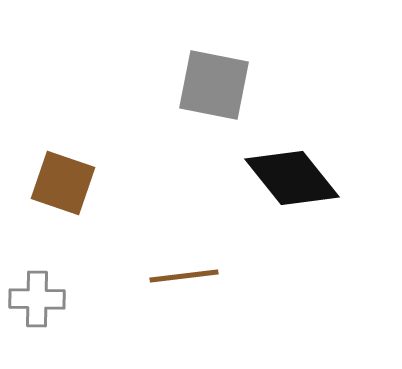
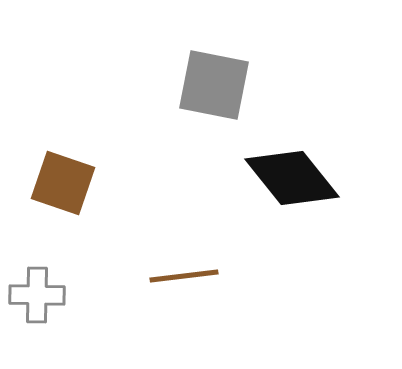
gray cross: moved 4 px up
